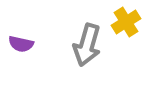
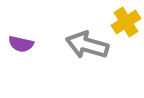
gray arrow: rotated 90 degrees clockwise
